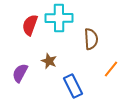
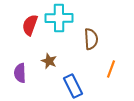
orange line: rotated 18 degrees counterclockwise
purple semicircle: rotated 30 degrees counterclockwise
